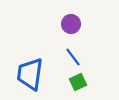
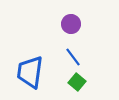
blue trapezoid: moved 2 px up
green square: moved 1 px left; rotated 24 degrees counterclockwise
